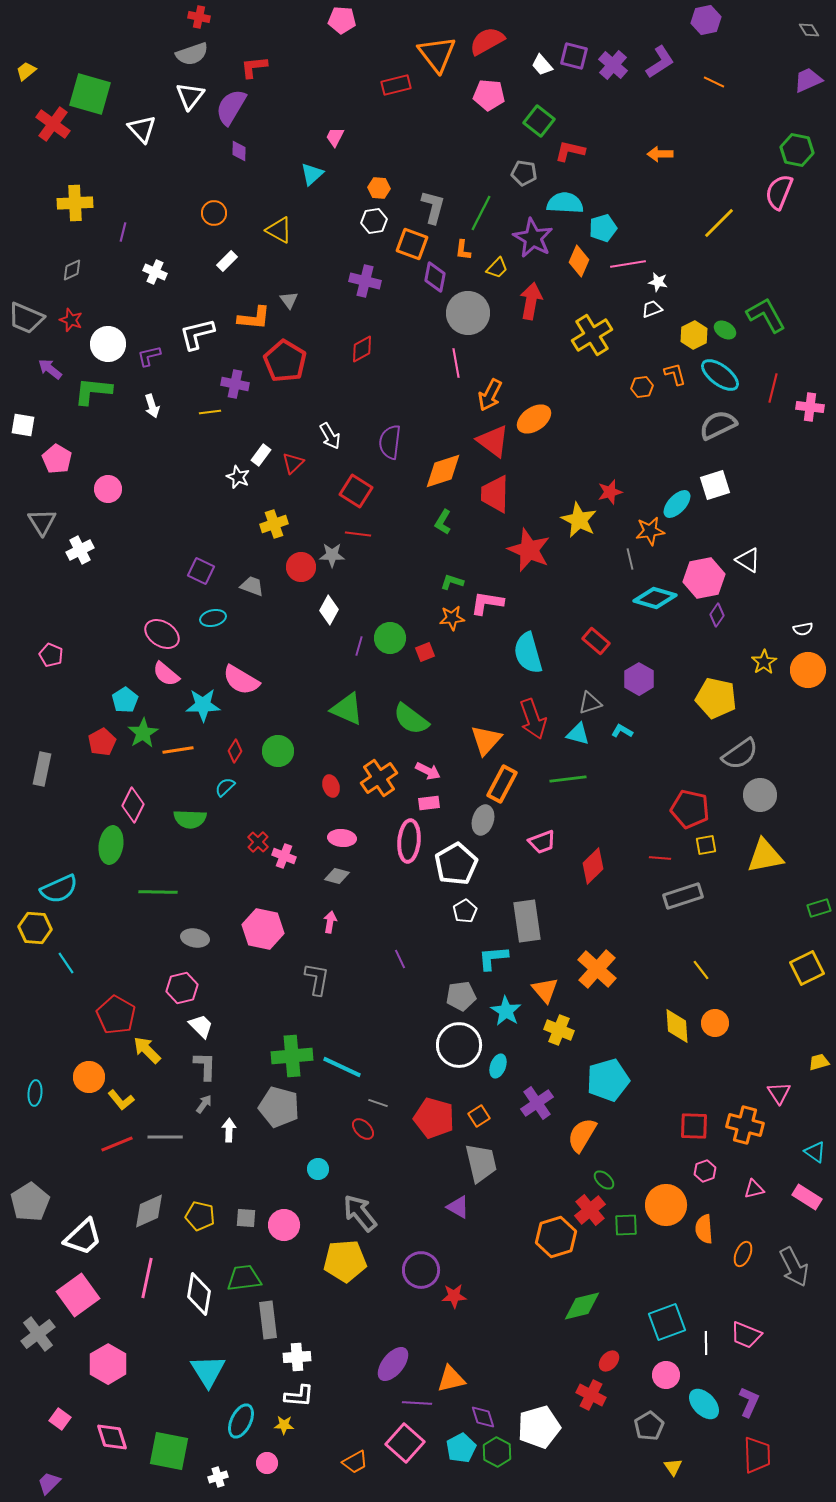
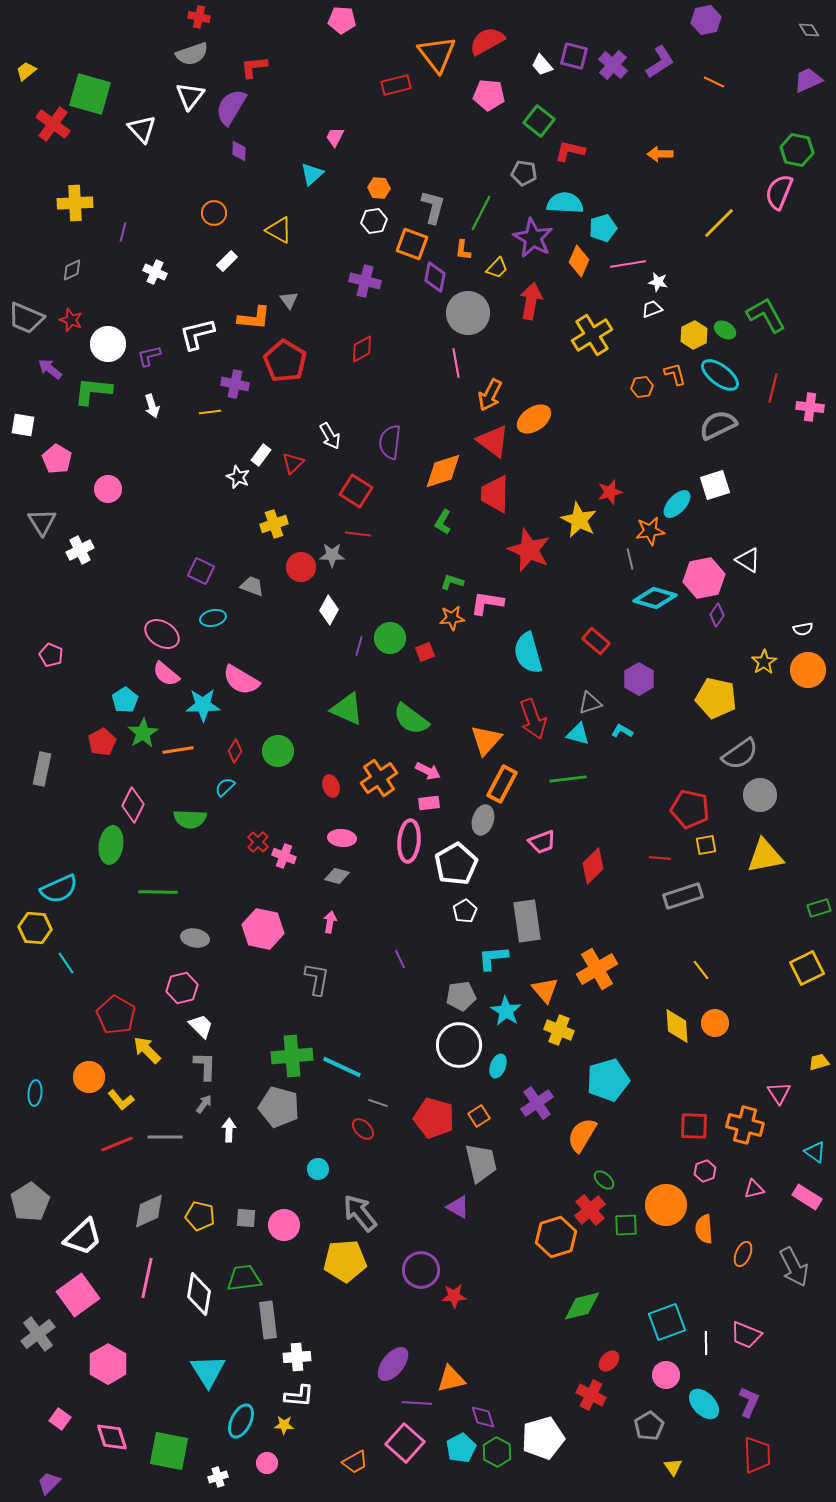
orange cross at (597, 969): rotated 18 degrees clockwise
white pentagon at (539, 1427): moved 4 px right, 11 px down
